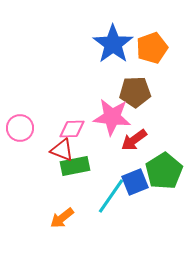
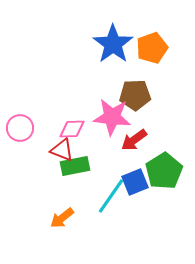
brown pentagon: moved 3 px down
